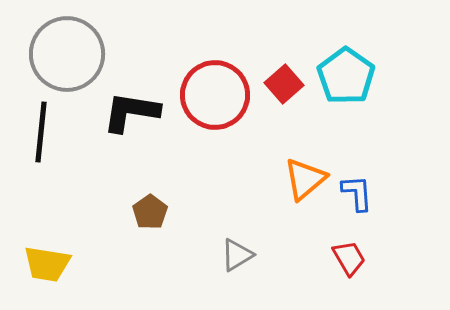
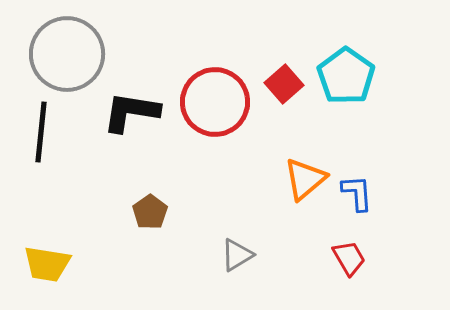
red circle: moved 7 px down
